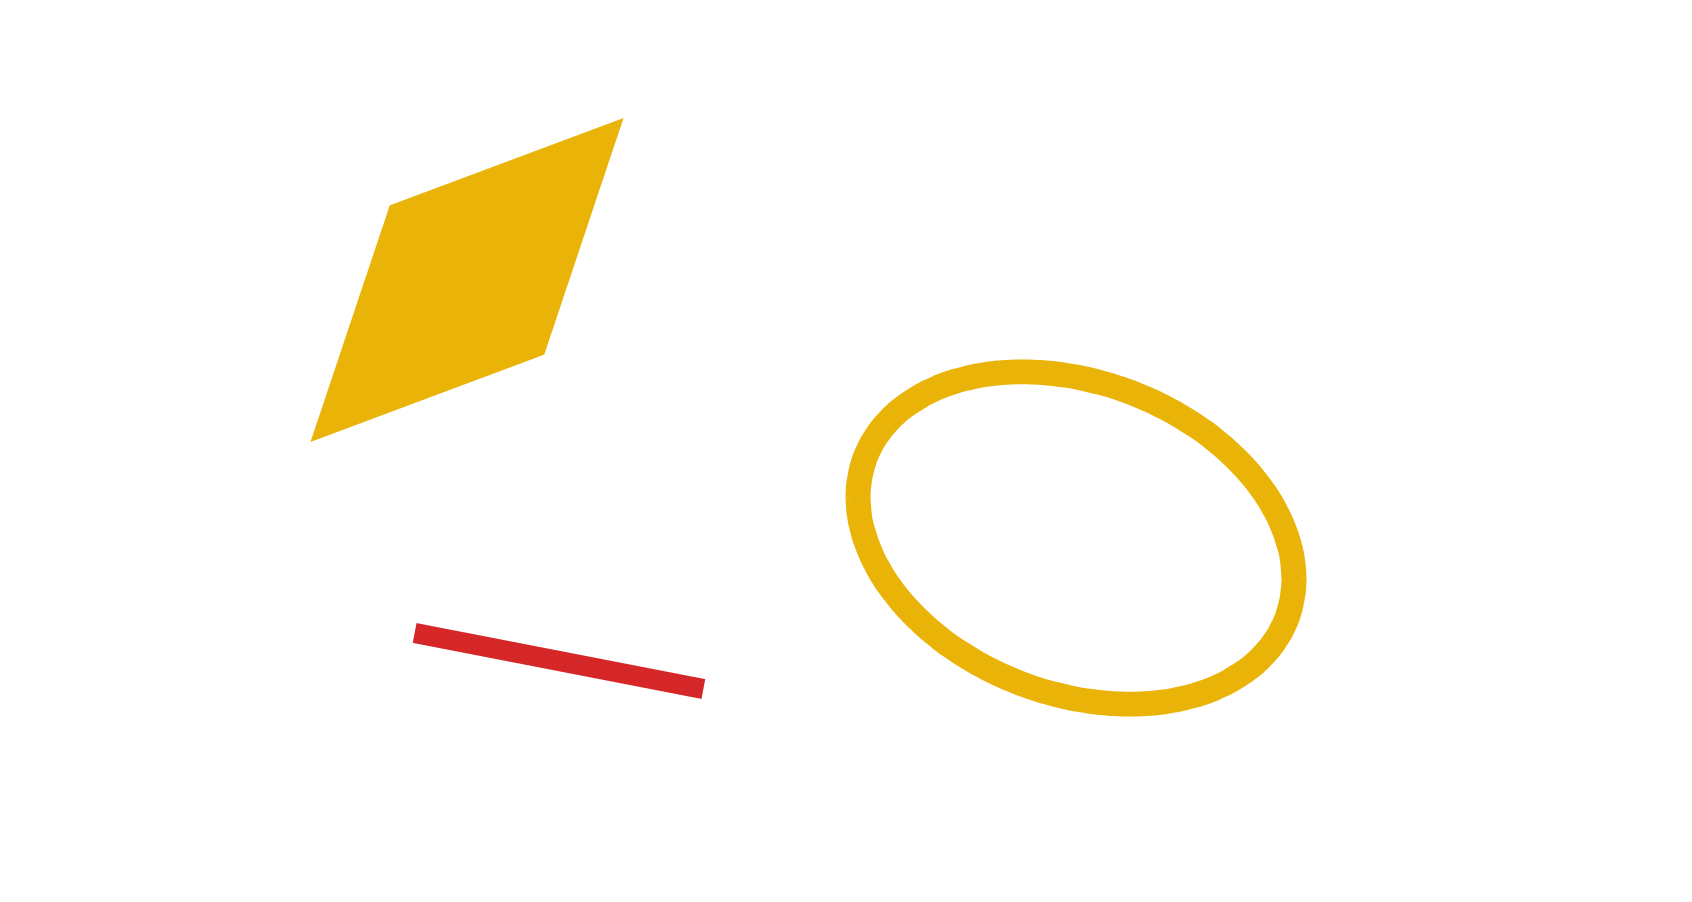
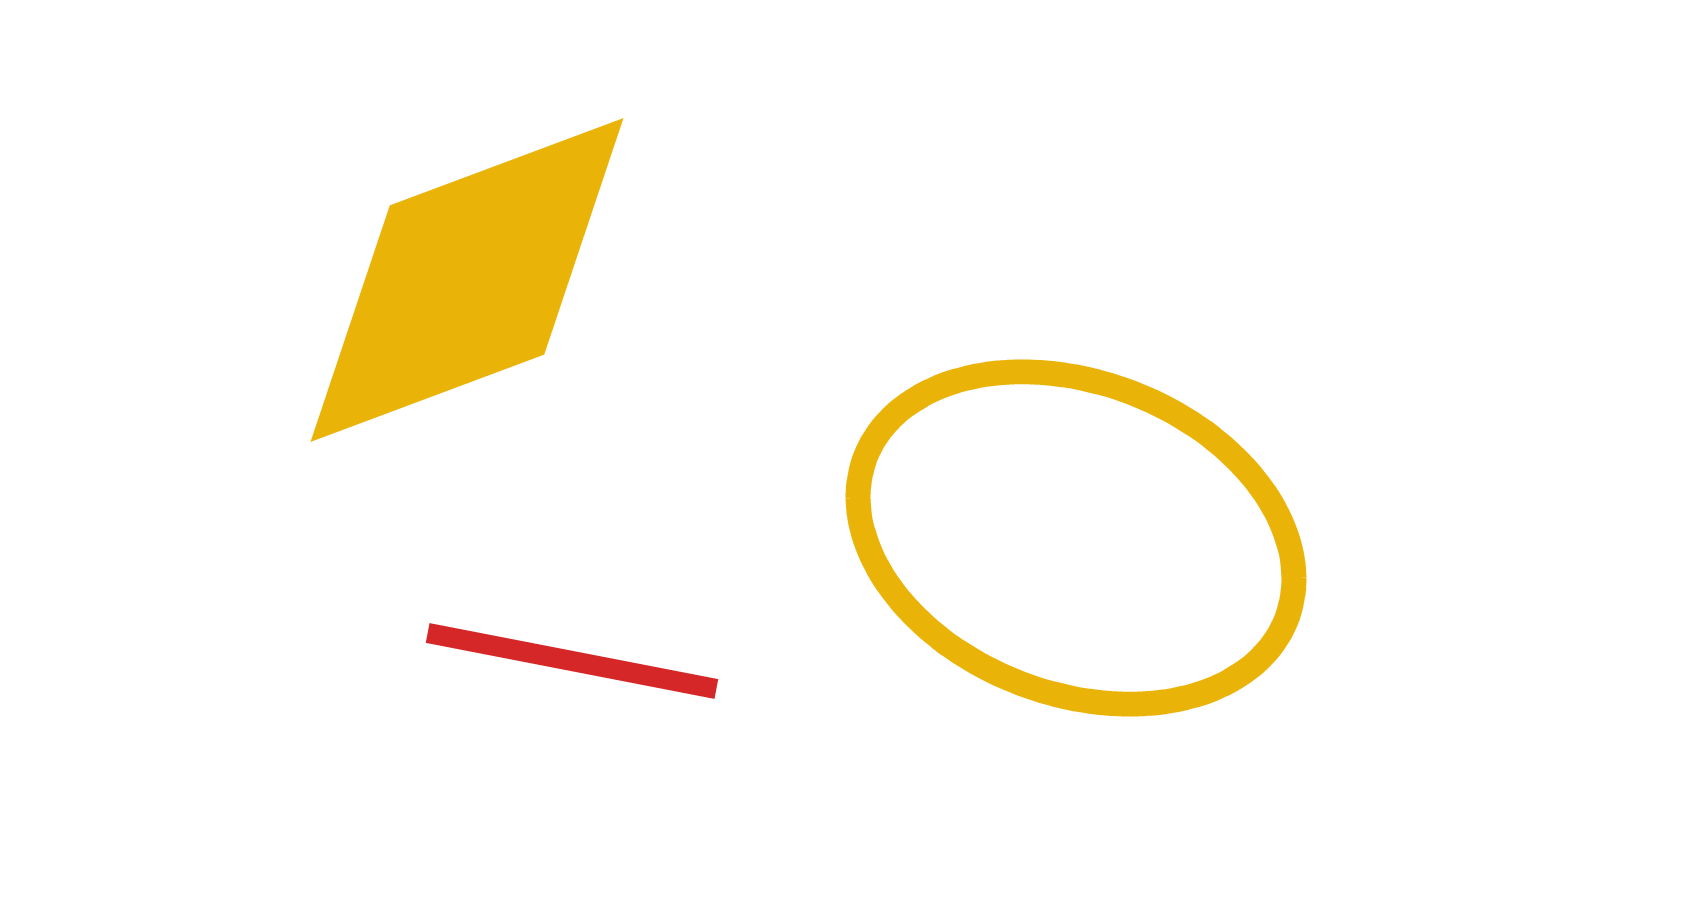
red line: moved 13 px right
